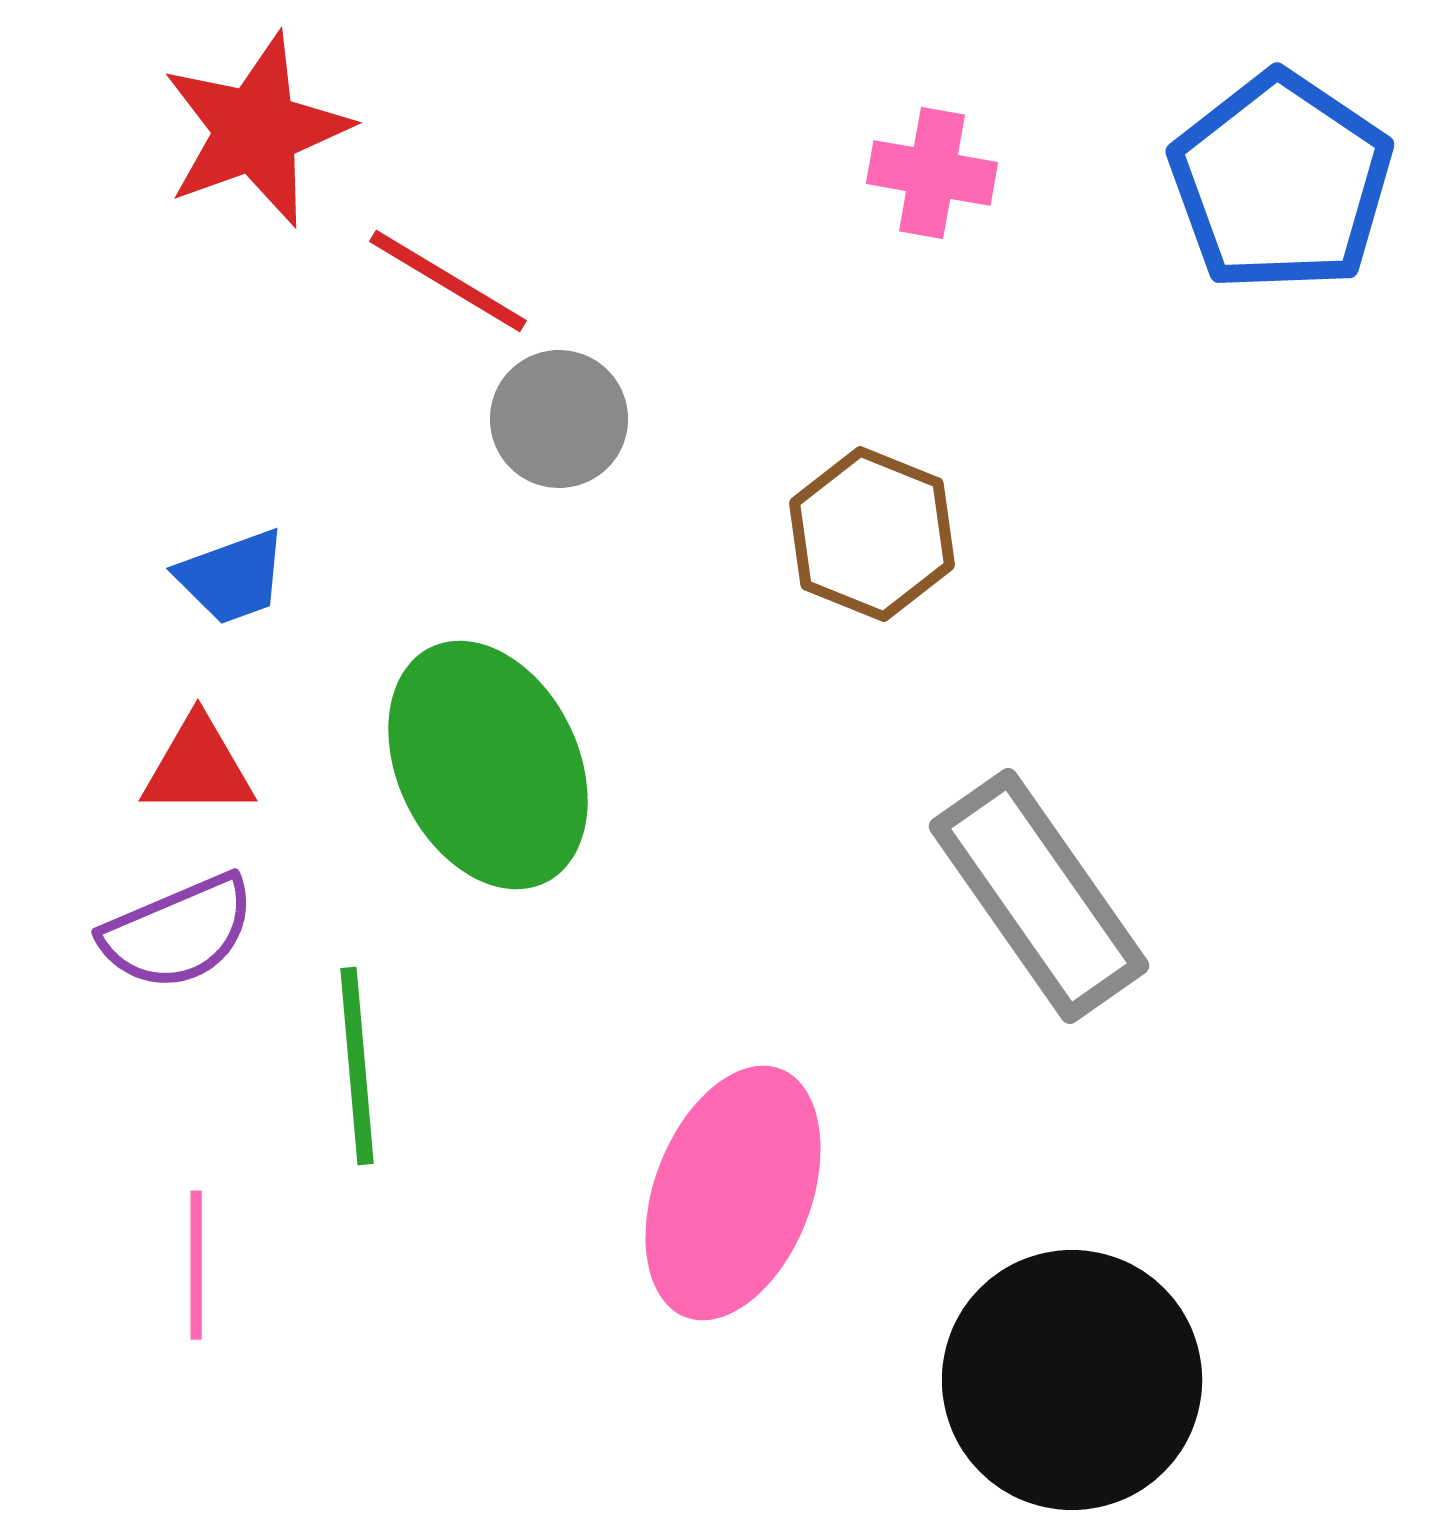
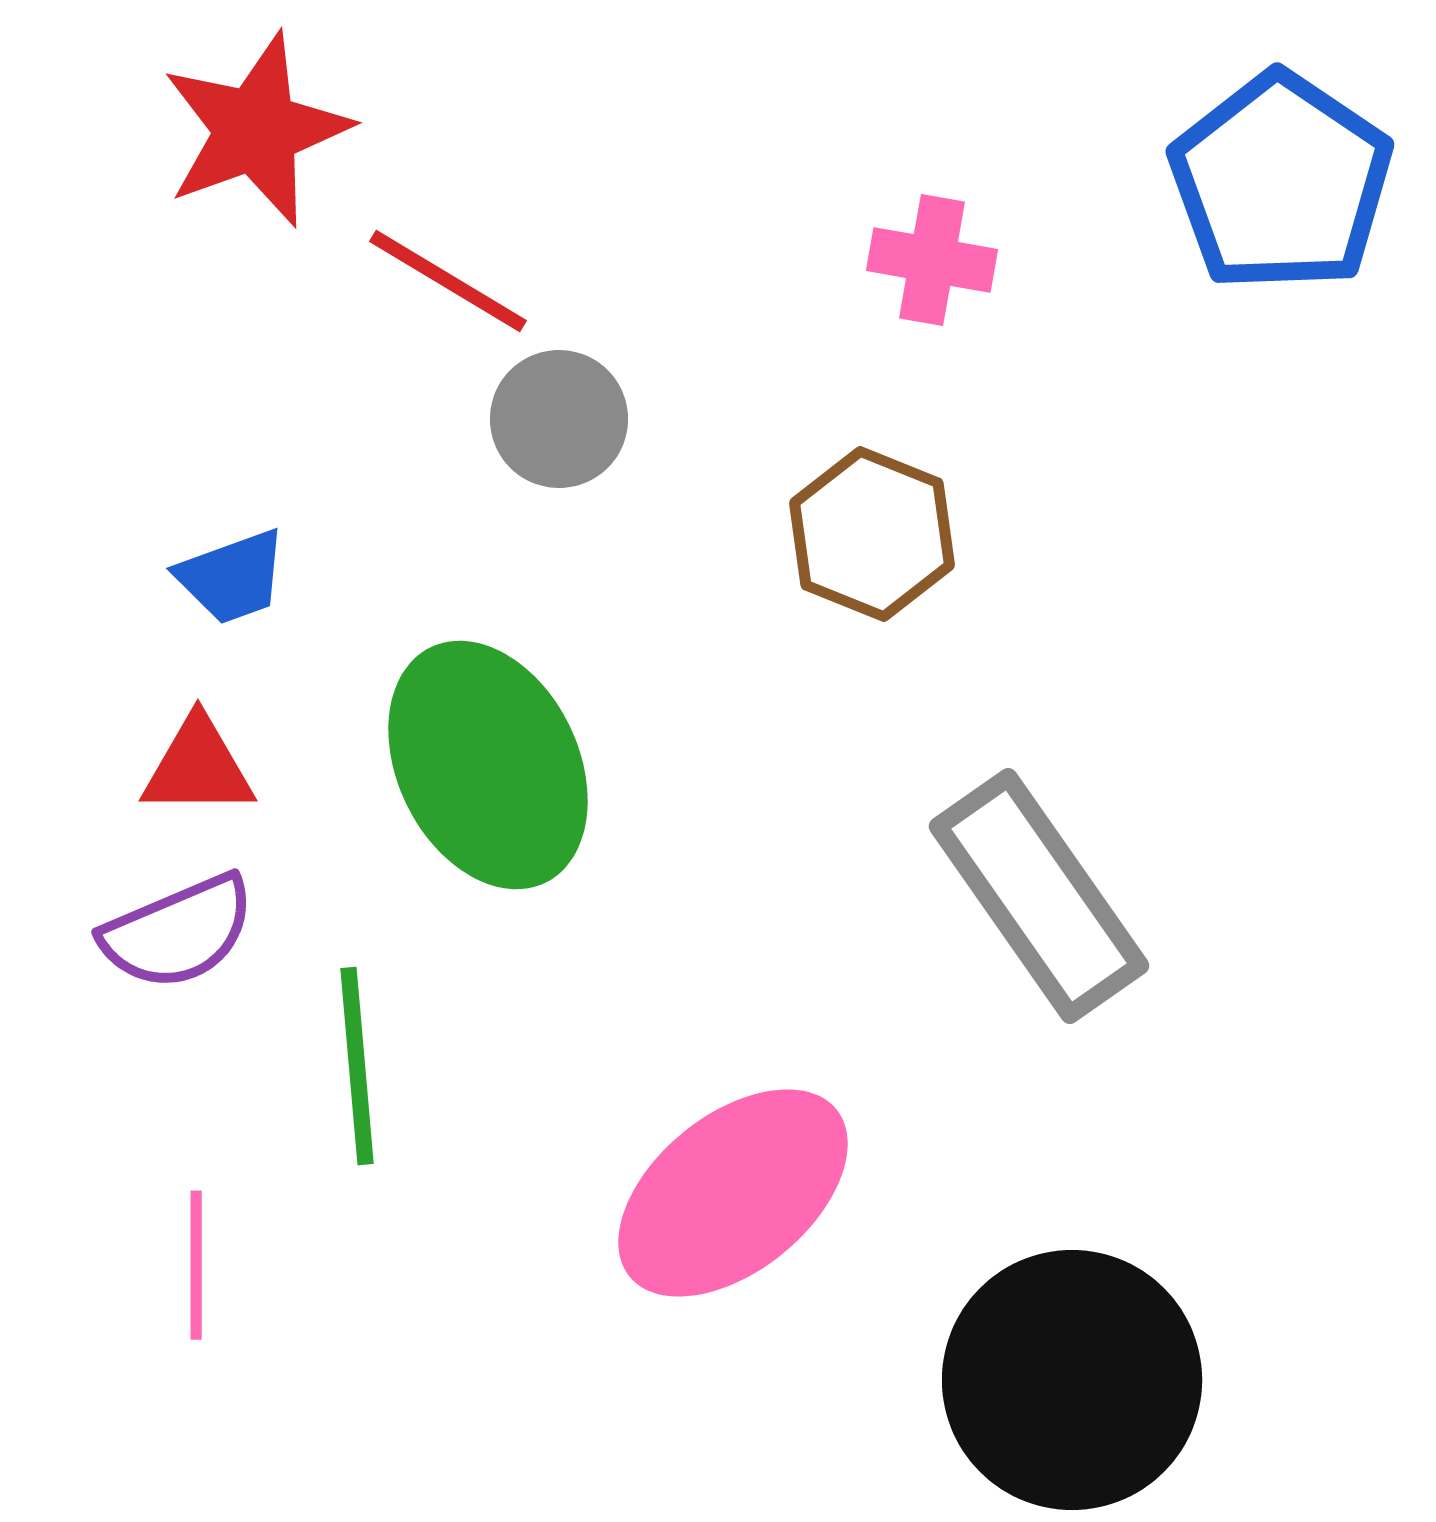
pink cross: moved 87 px down
pink ellipse: rotated 30 degrees clockwise
